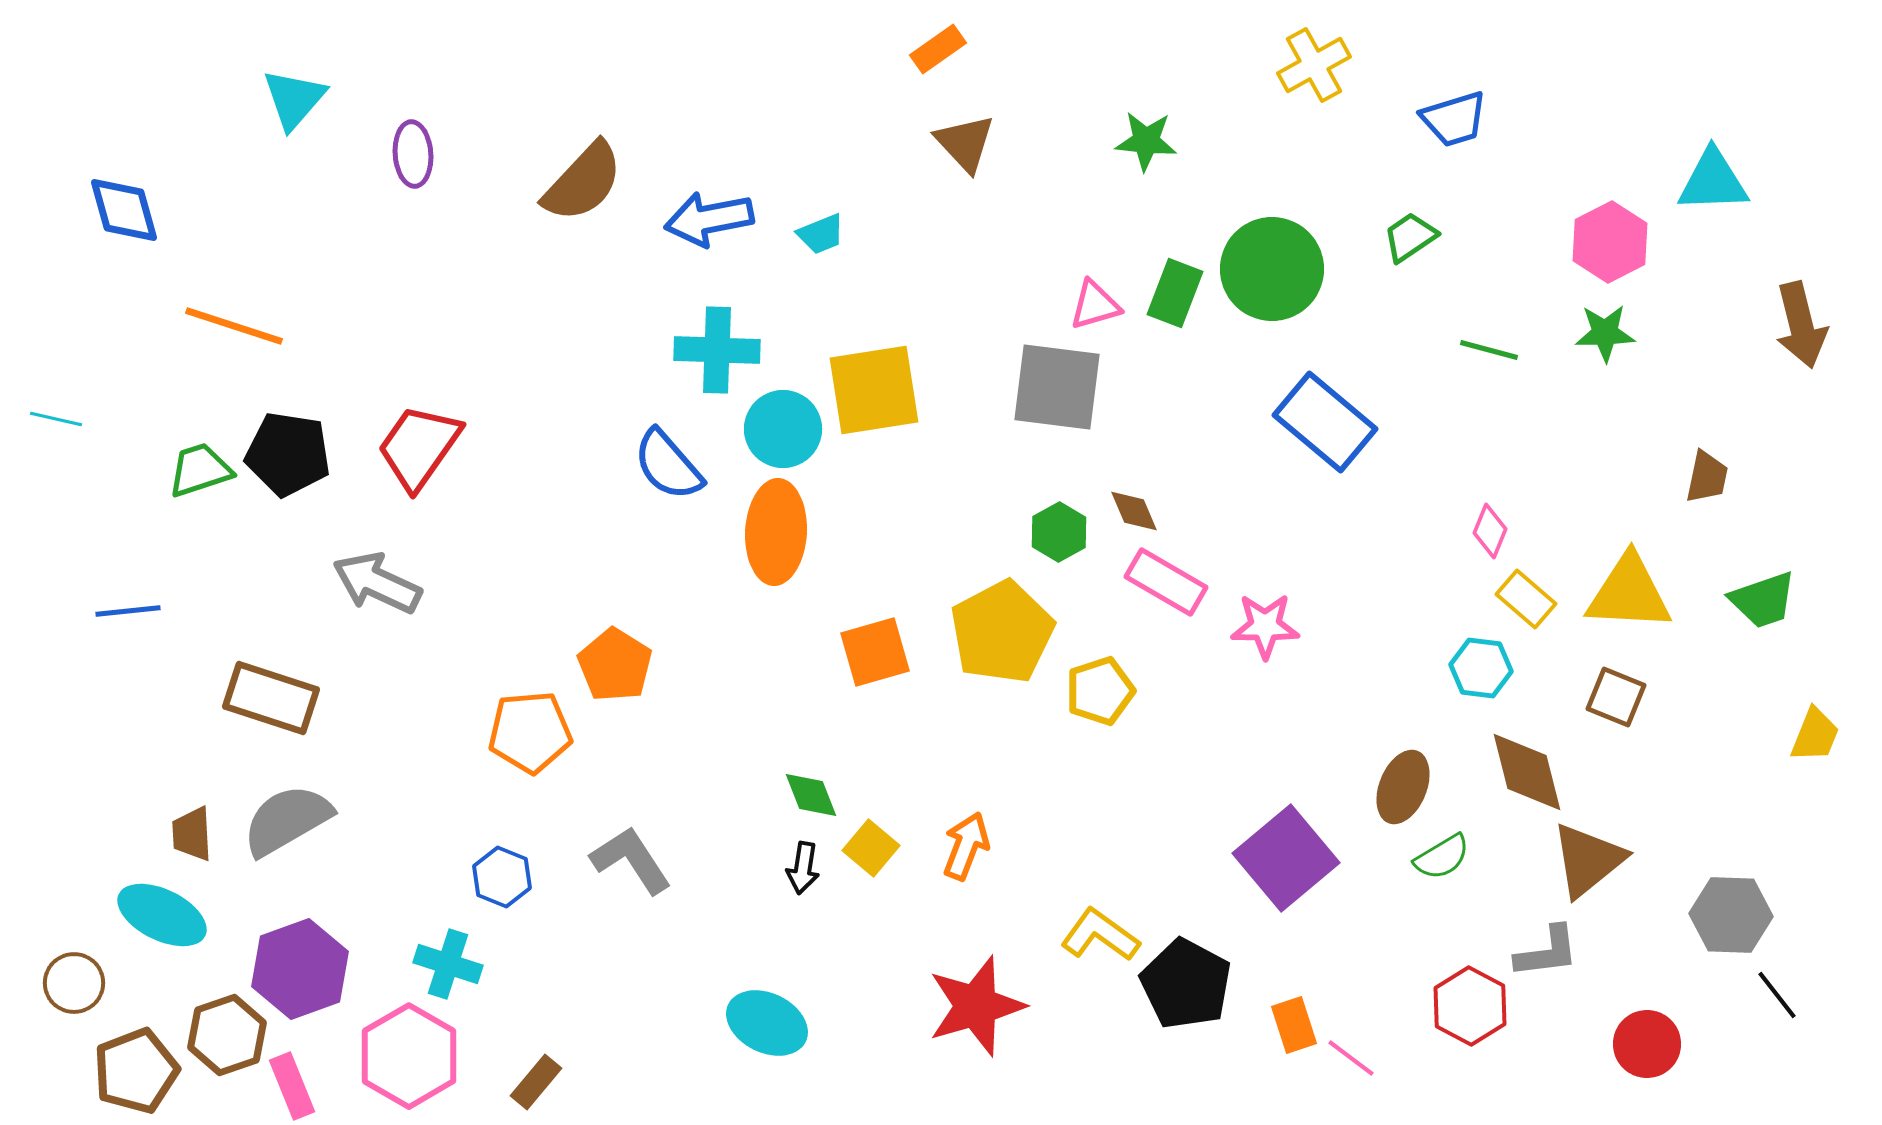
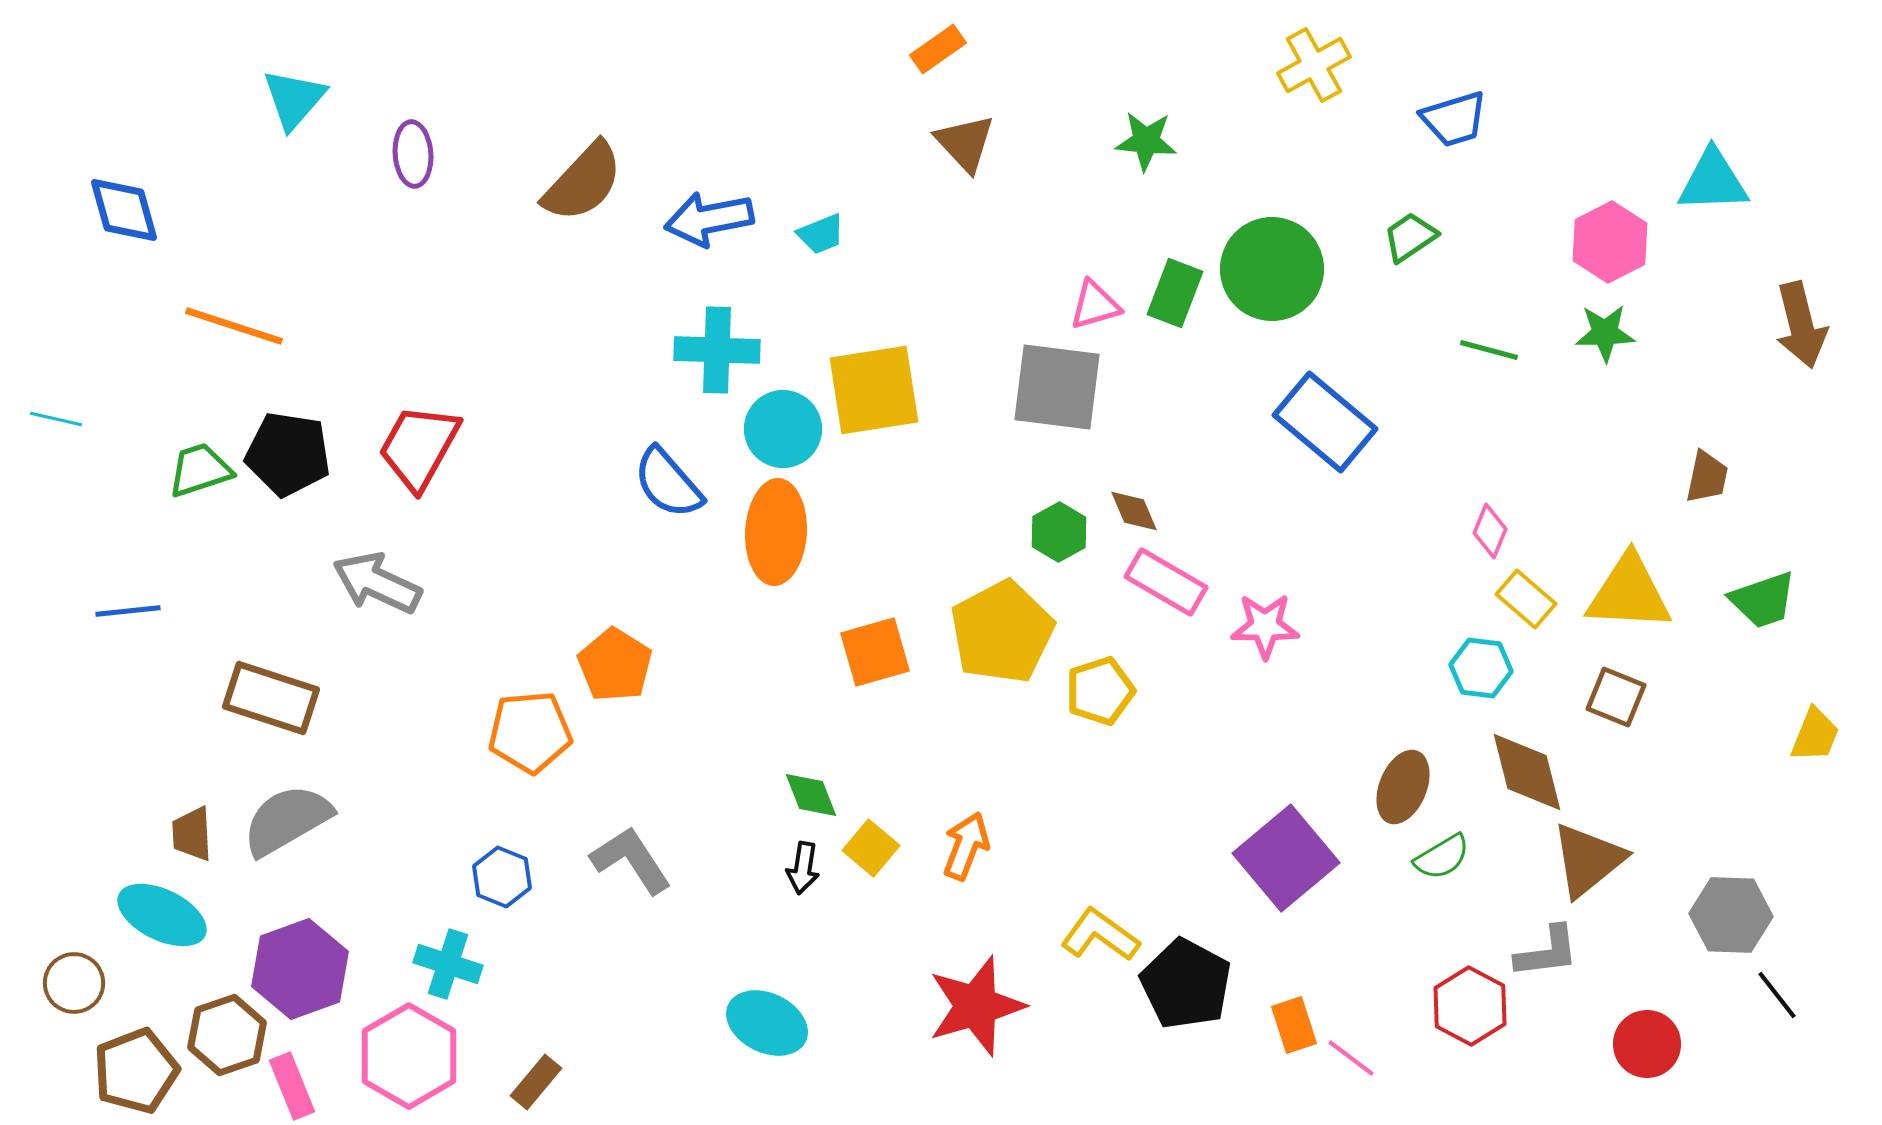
red trapezoid at (419, 447): rotated 6 degrees counterclockwise
blue semicircle at (668, 465): moved 18 px down
